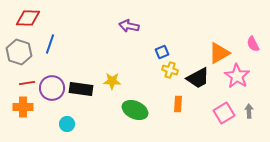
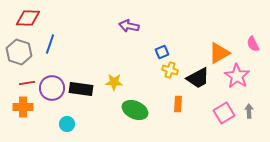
yellow star: moved 2 px right, 1 px down
